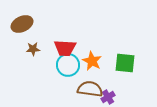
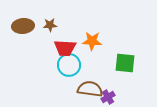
brown ellipse: moved 1 px right, 2 px down; rotated 20 degrees clockwise
brown star: moved 17 px right, 24 px up
orange star: moved 20 px up; rotated 24 degrees counterclockwise
cyan circle: moved 1 px right
